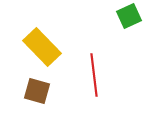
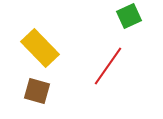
yellow rectangle: moved 2 px left, 1 px down
red line: moved 14 px right, 9 px up; rotated 42 degrees clockwise
